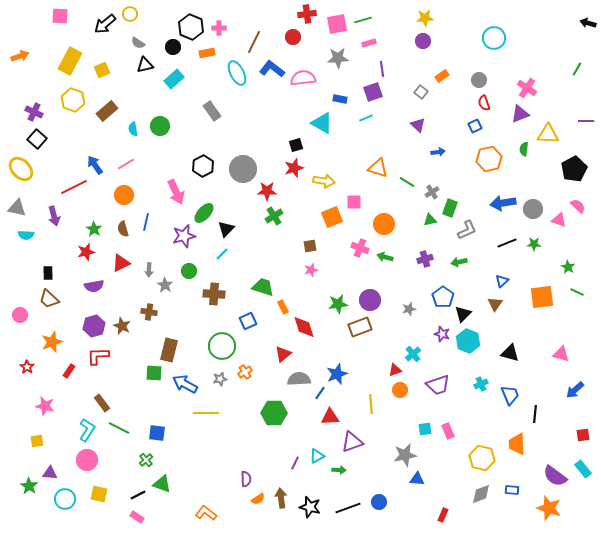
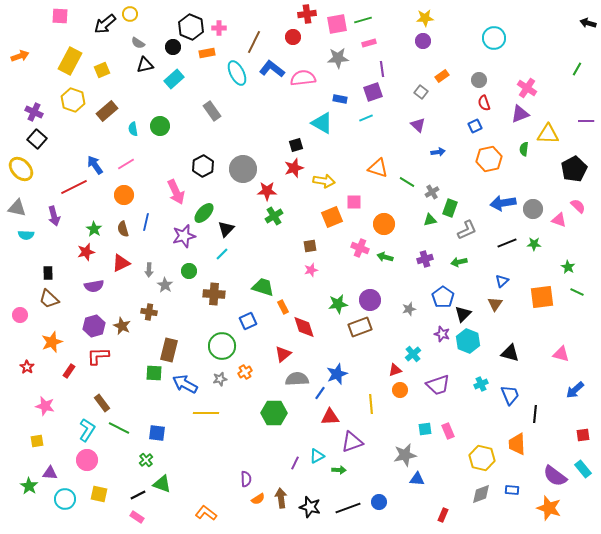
gray semicircle at (299, 379): moved 2 px left
